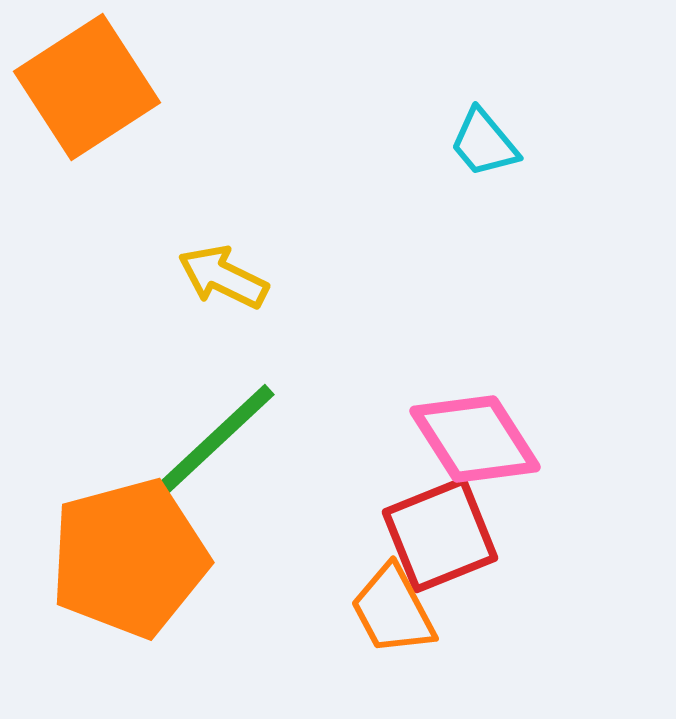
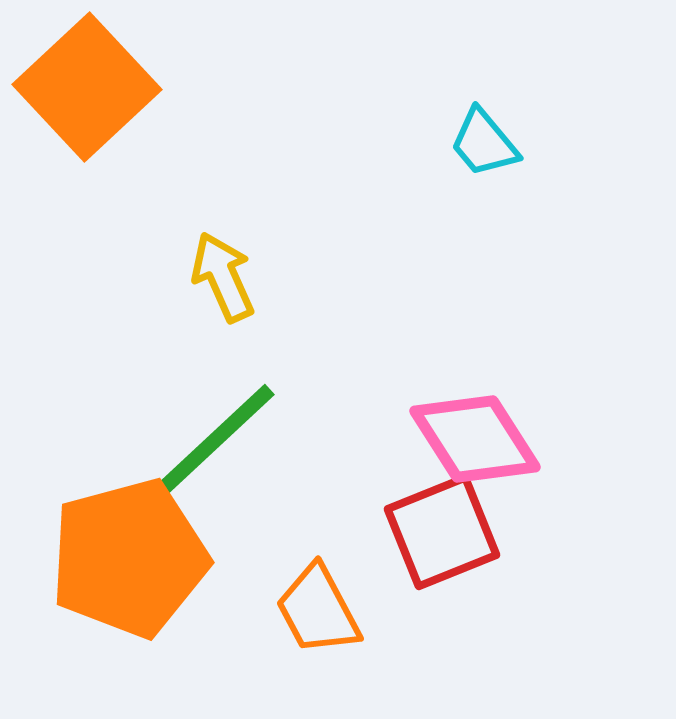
orange square: rotated 10 degrees counterclockwise
yellow arrow: rotated 40 degrees clockwise
red square: moved 2 px right, 3 px up
orange trapezoid: moved 75 px left
